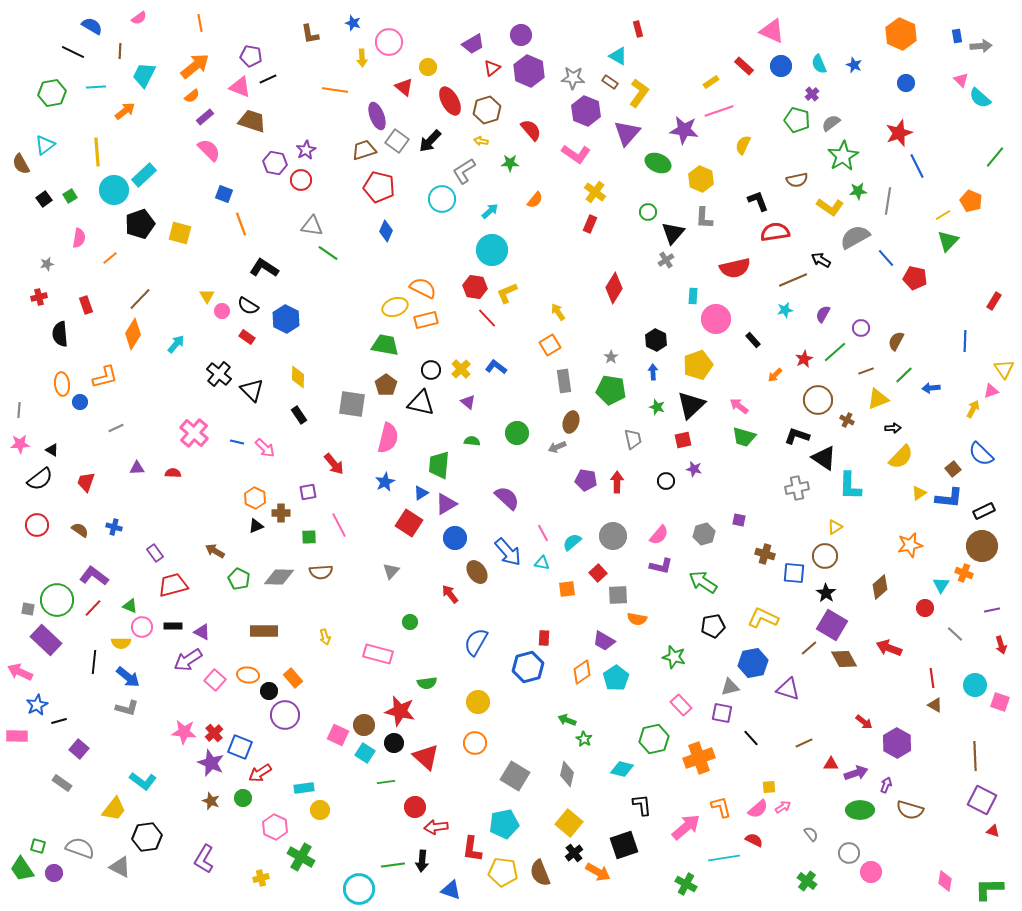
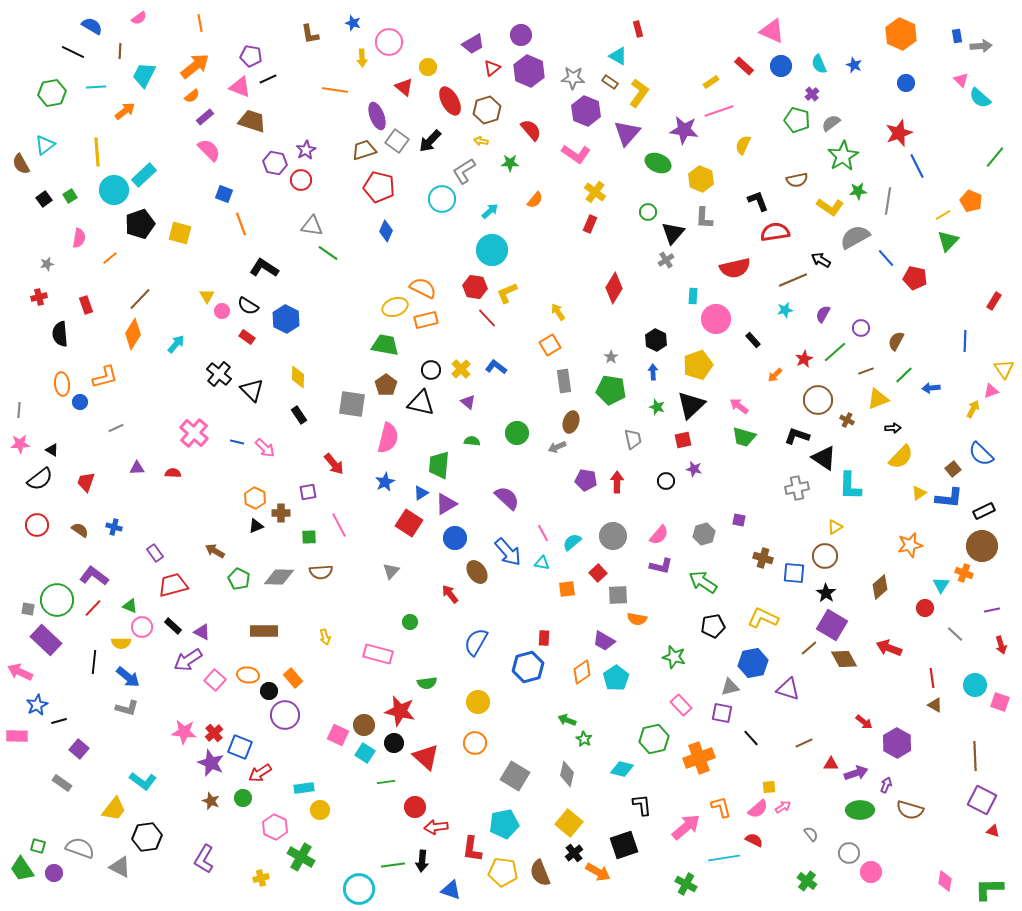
brown cross at (765, 554): moved 2 px left, 4 px down
black rectangle at (173, 626): rotated 42 degrees clockwise
